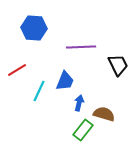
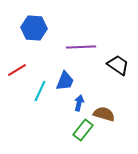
black trapezoid: rotated 30 degrees counterclockwise
cyan line: moved 1 px right
